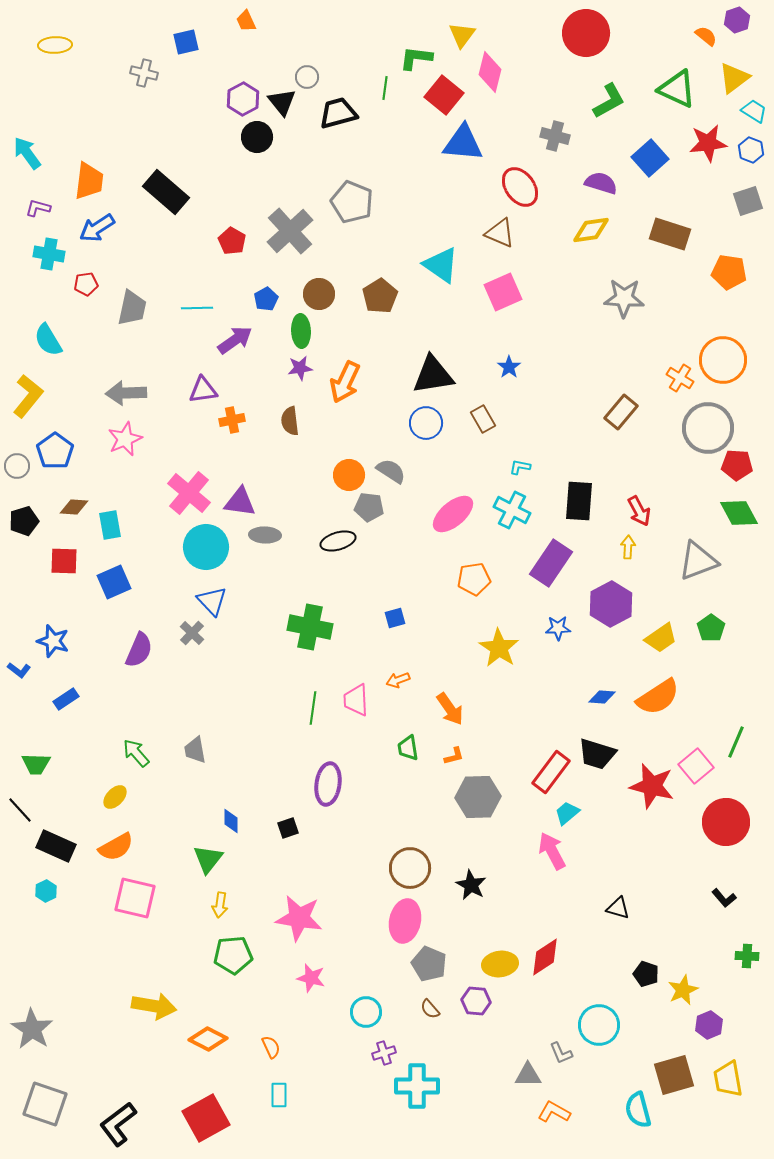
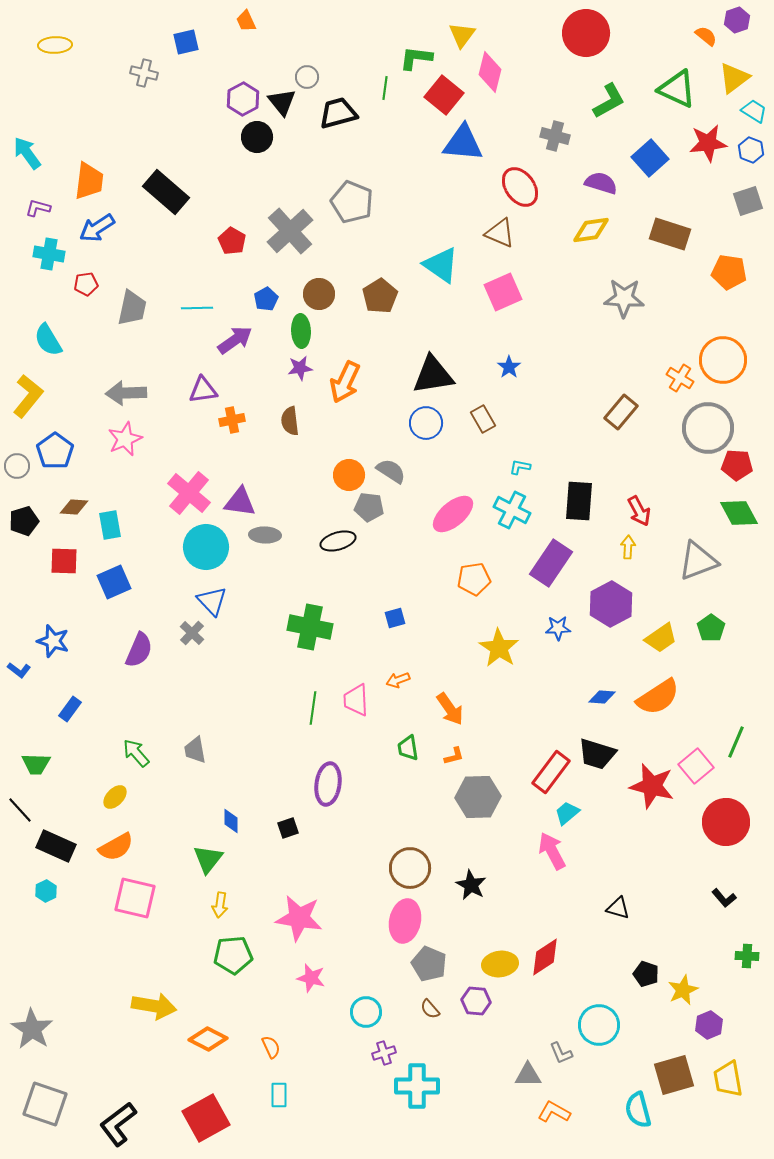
blue rectangle at (66, 699): moved 4 px right, 10 px down; rotated 20 degrees counterclockwise
